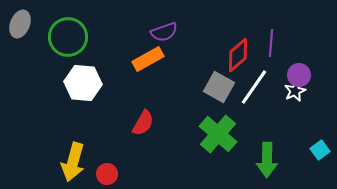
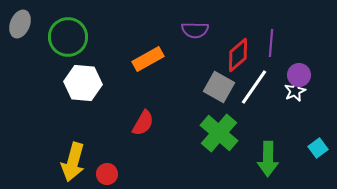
purple semicircle: moved 31 px right, 2 px up; rotated 20 degrees clockwise
green cross: moved 1 px right, 1 px up
cyan square: moved 2 px left, 2 px up
green arrow: moved 1 px right, 1 px up
